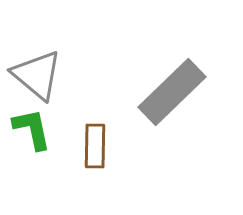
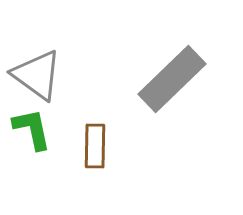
gray triangle: rotated 4 degrees counterclockwise
gray rectangle: moved 13 px up
